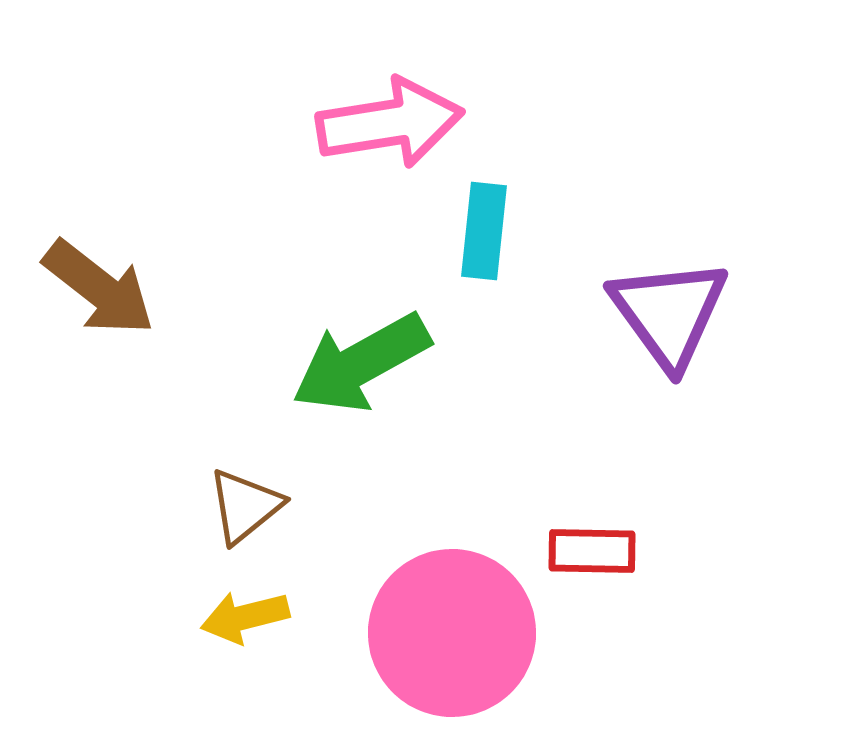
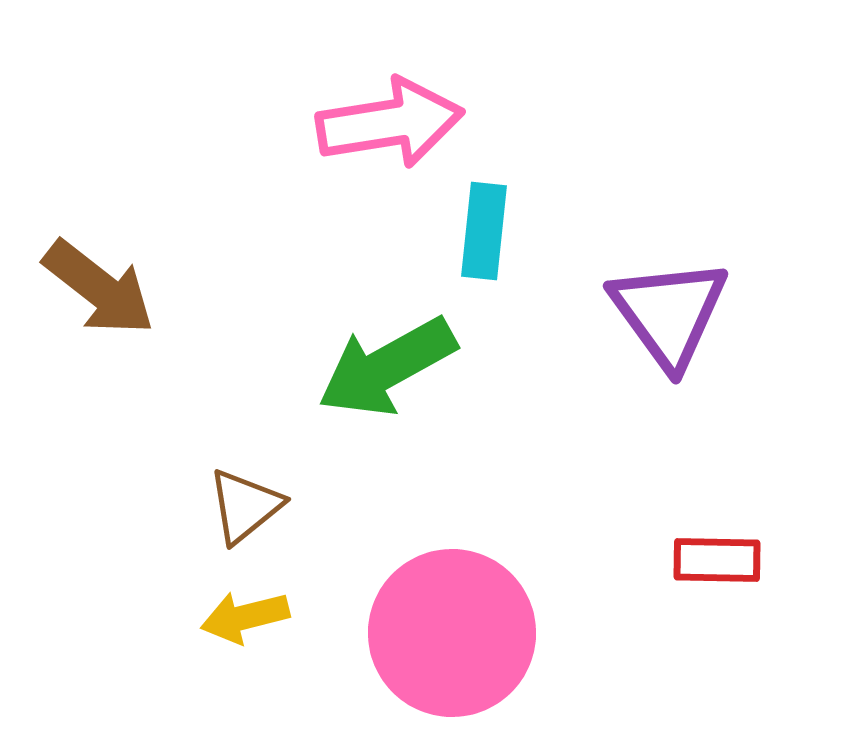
green arrow: moved 26 px right, 4 px down
red rectangle: moved 125 px right, 9 px down
